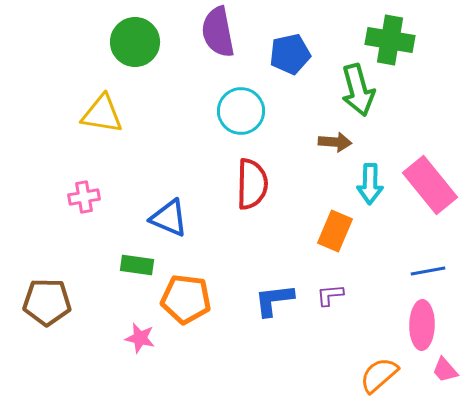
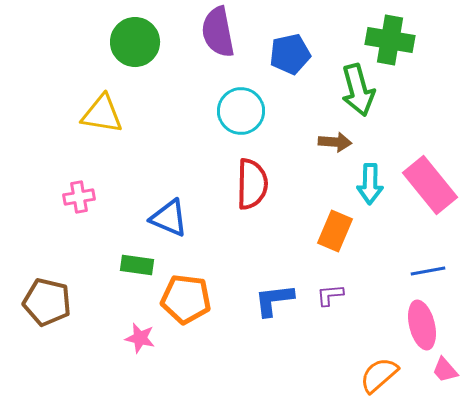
pink cross: moved 5 px left
brown pentagon: rotated 12 degrees clockwise
pink ellipse: rotated 15 degrees counterclockwise
